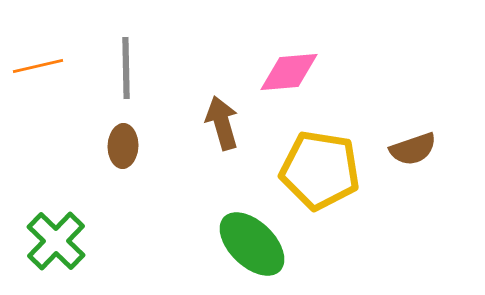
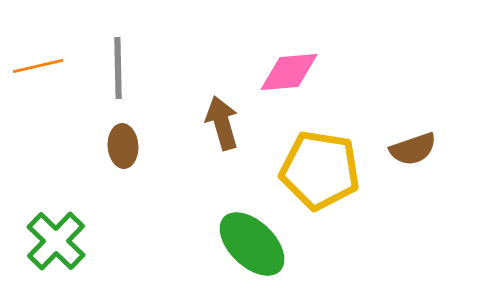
gray line: moved 8 px left
brown ellipse: rotated 6 degrees counterclockwise
